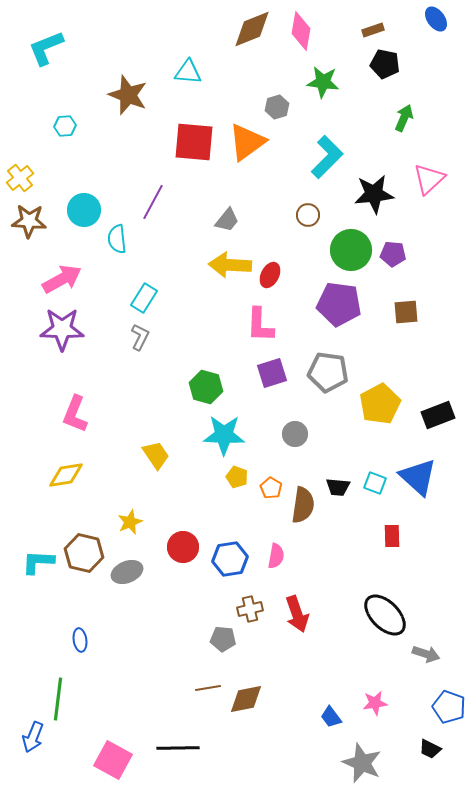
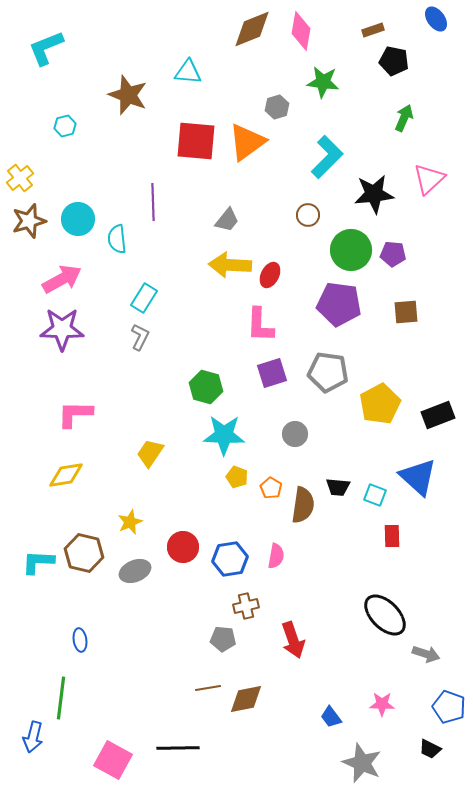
black pentagon at (385, 64): moved 9 px right, 3 px up
cyan hexagon at (65, 126): rotated 10 degrees counterclockwise
red square at (194, 142): moved 2 px right, 1 px up
purple line at (153, 202): rotated 30 degrees counterclockwise
cyan circle at (84, 210): moved 6 px left, 9 px down
brown star at (29, 221): rotated 20 degrees counterclockwise
pink L-shape at (75, 414): rotated 69 degrees clockwise
yellow trapezoid at (156, 455): moved 6 px left, 2 px up; rotated 112 degrees counterclockwise
cyan square at (375, 483): moved 12 px down
gray ellipse at (127, 572): moved 8 px right, 1 px up
brown cross at (250, 609): moved 4 px left, 3 px up
red arrow at (297, 614): moved 4 px left, 26 px down
green line at (58, 699): moved 3 px right, 1 px up
pink star at (375, 703): moved 7 px right, 1 px down; rotated 10 degrees clockwise
blue arrow at (33, 737): rotated 8 degrees counterclockwise
